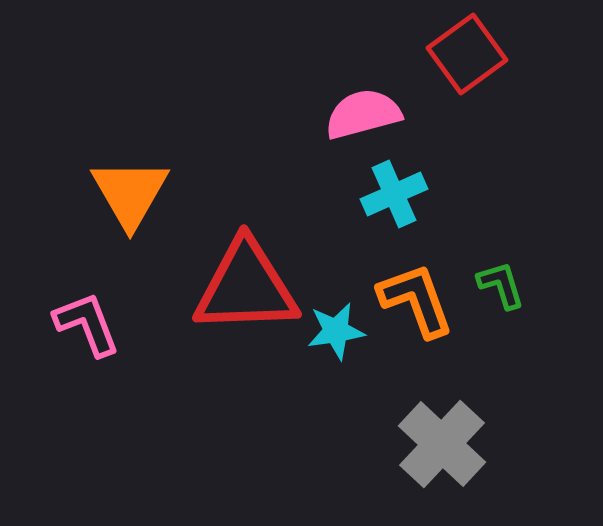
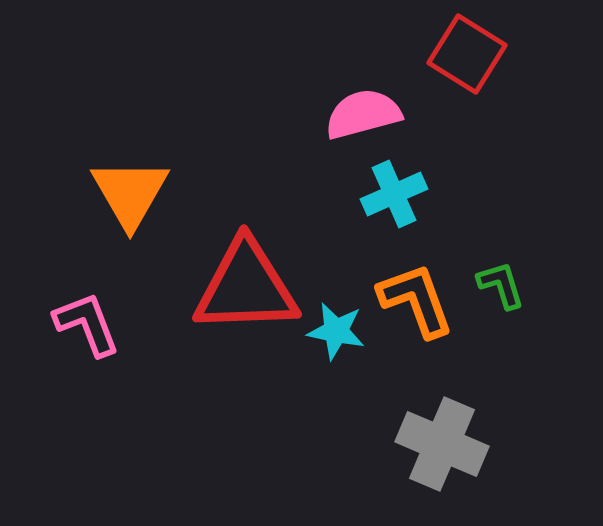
red square: rotated 22 degrees counterclockwise
cyan star: rotated 20 degrees clockwise
gray cross: rotated 20 degrees counterclockwise
